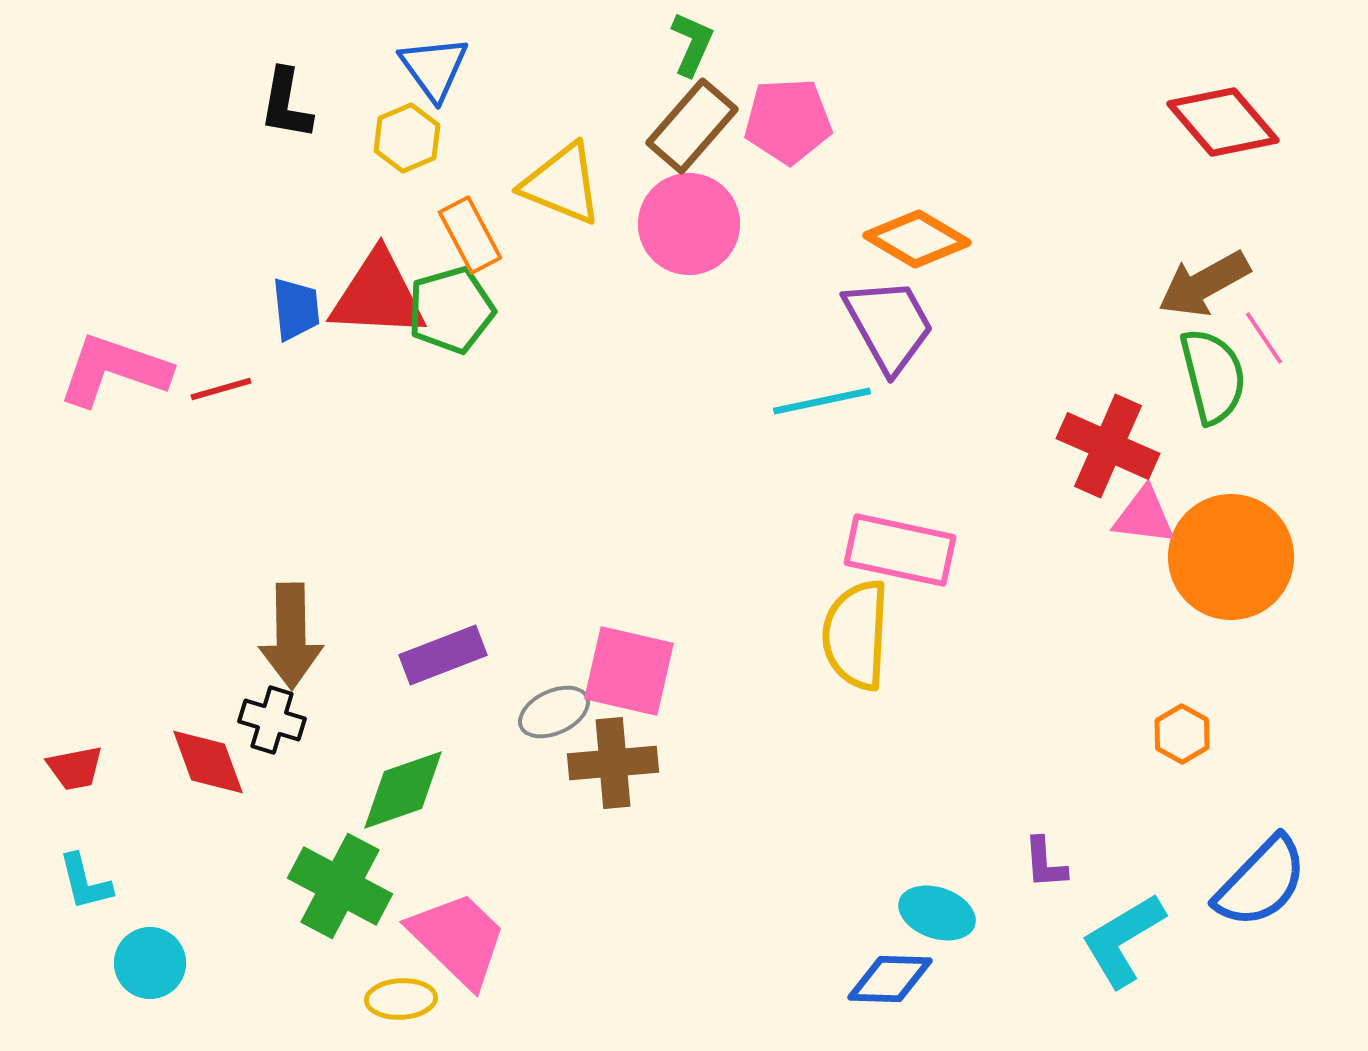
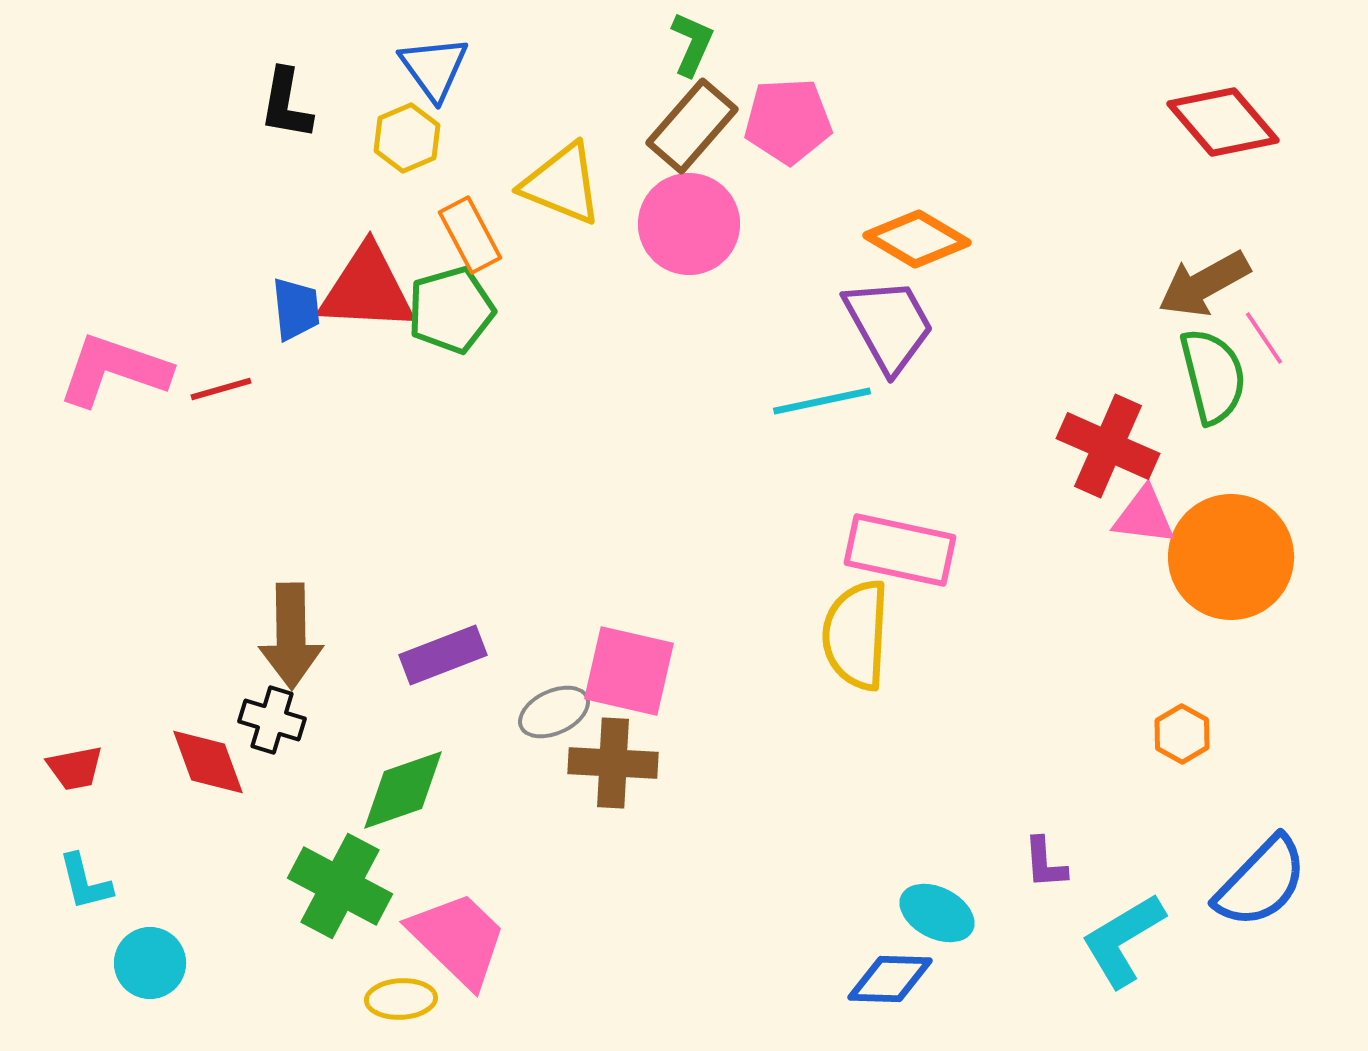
red triangle at (378, 295): moved 11 px left, 6 px up
brown cross at (613, 763): rotated 8 degrees clockwise
cyan ellipse at (937, 913): rotated 8 degrees clockwise
